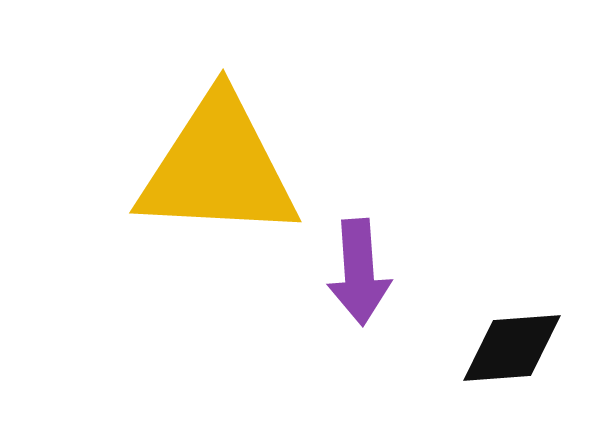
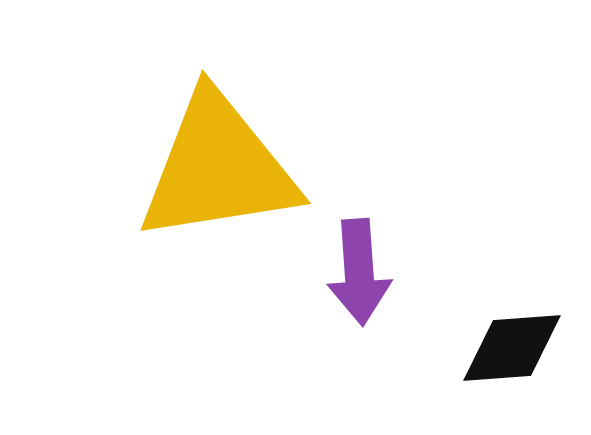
yellow triangle: rotated 12 degrees counterclockwise
